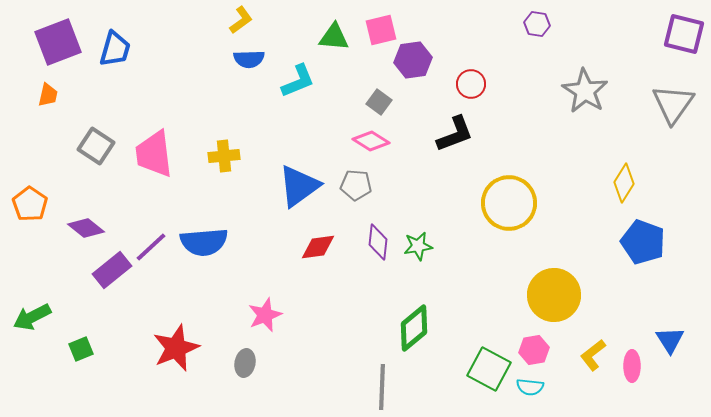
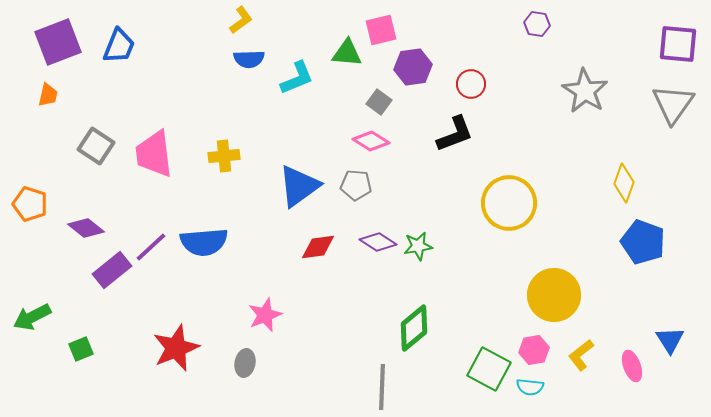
purple square at (684, 34): moved 6 px left, 10 px down; rotated 9 degrees counterclockwise
green triangle at (334, 37): moved 13 px right, 16 px down
blue trapezoid at (115, 49): moved 4 px right, 3 px up; rotated 6 degrees clockwise
purple hexagon at (413, 60): moved 7 px down
cyan L-shape at (298, 81): moved 1 px left, 3 px up
yellow diamond at (624, 183): rotated 12 degrees counterclockwise
orange pentagon at (30, 204): rotated 16 degrees counterclockwise
purple diamond at (378, 242): rotated 63 degrees counterclockwise
yellow L-shape at (593, 355): moved 12 px left
pink ellipse at (632, 366): rotated 20 degrees counterclockwise
